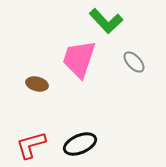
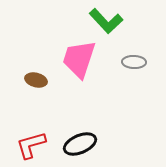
gray ellipse: rotated 45 degrees counterclockwise
brown ellipse: moved 1 px left, 4 px up
